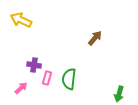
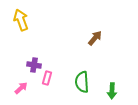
yellow arrow: rotated 45 degrees clockwise
green semicircle: moved 13 px right, 3 px down; rotated 10 degrees counterclockwise
green arrow: moved 7 px left, 3 px up; rotated 14 degrees counterclockwise
